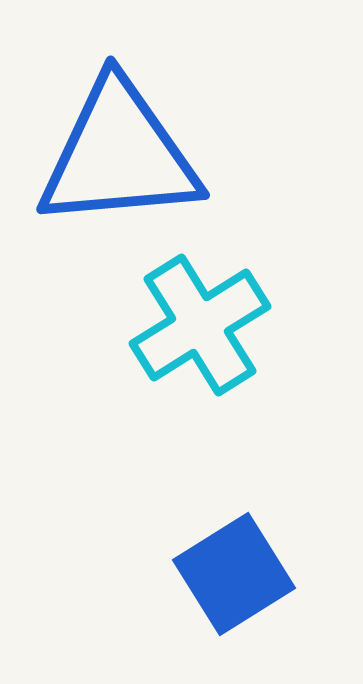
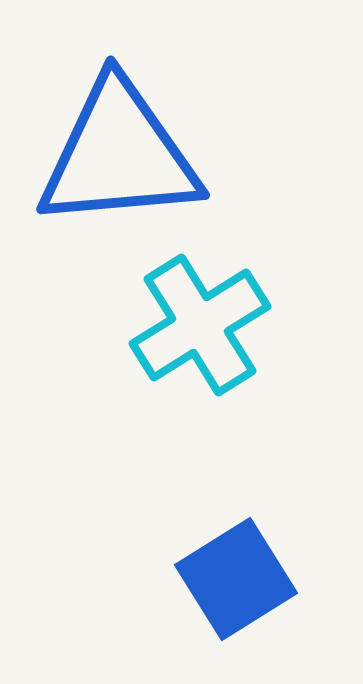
blue square: moved 2 px right, 5 px down
